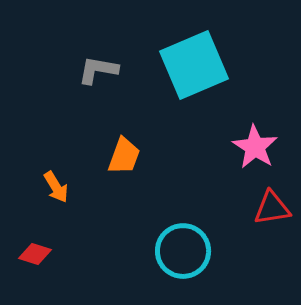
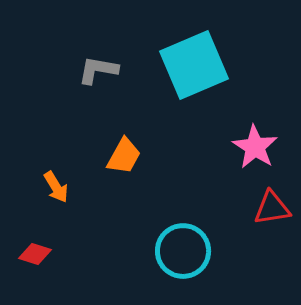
orange trapezoid: rotated 9 degrees clockwise
